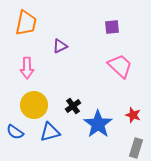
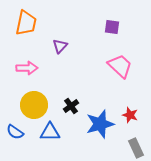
purple square: rotated 14 degrees clockwise
purple triangle: rotated 21 degrees counterclockwise
pink arrow: rotated 90 degrees counterclockwise
black cross: moved 2 px left
red star: moved 3 px left
blue star: moved 2 px right; rotated 20 degrees clockwise
blue triangle: rotated 15 degrees clockwise
gray rectangle: rotated 42 degrees counterclockwise
